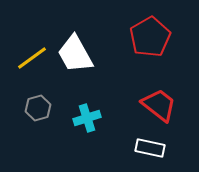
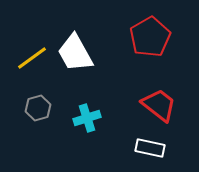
white trapezoid: moved 1 px up
